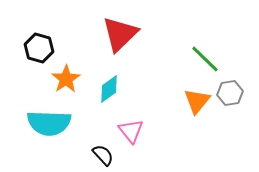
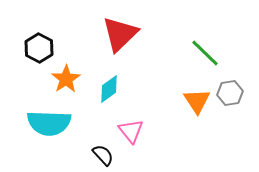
black hexagon: rotated 12 degrees clockwise
green line: moved 6 px up
orange triangle: rotated 12 degrees counterclockwise
